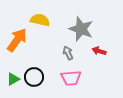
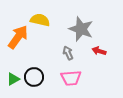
orange arrow: moved 1 px right, 3 px up
